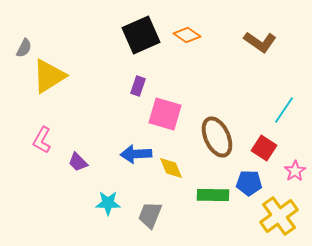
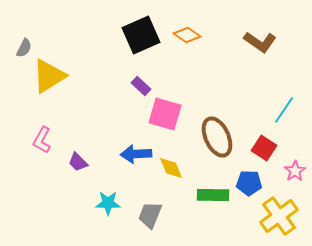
purple rectangle: moved 3 px right; rotated 66 degrees counterclockwise
